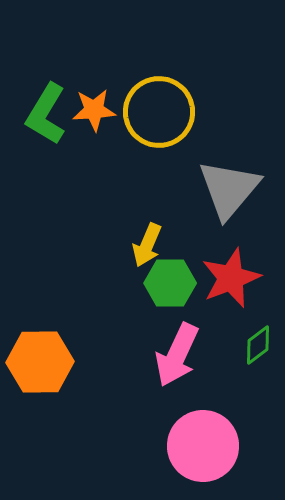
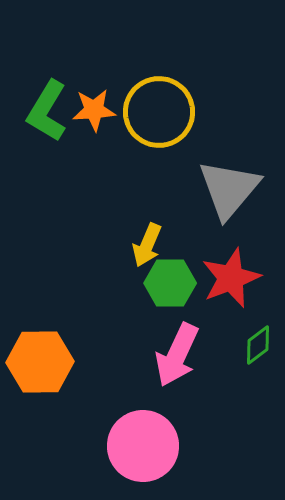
green L-shape: moved 1 px right, 3 px up
pink circle: moved 60 px left
